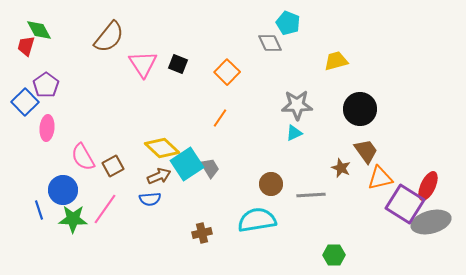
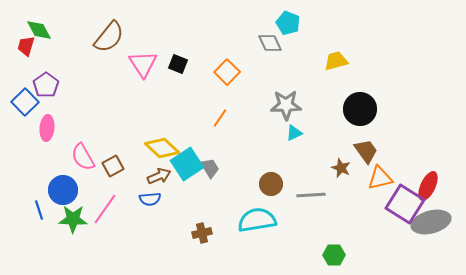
gray star: moved 11 px left
